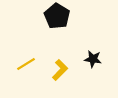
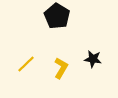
yellow line: rotated 12 degrees counterclockwise
yellow L-shape: moved 1 px right, 2 px up; rotated 15 degrees counterclockwise
